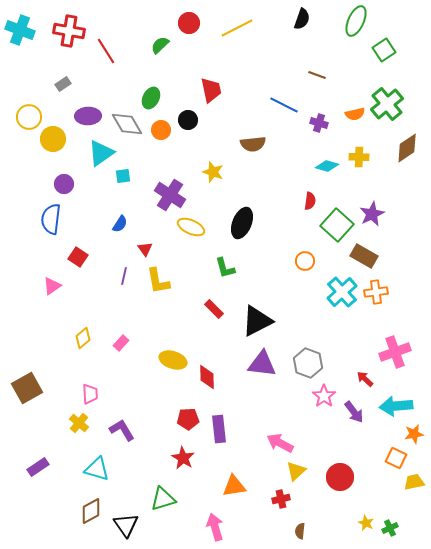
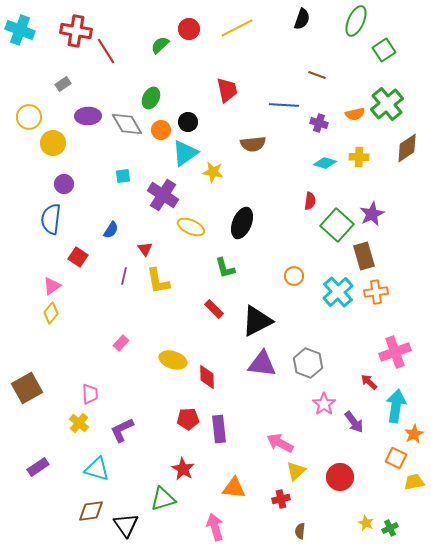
red circle at (189, 23): moved 6 px down
red cross at (69, 31): moved 7 px right
red trapezoid at (211, 90): moved 16 px right
blue line at (284, 105): rotated 24 degrees counterclockwise
black circle at (188, 120): moved 2 px down
yellow circle at (53, 139): moved 4 px down
cyan triangle at (101, 153): moved 84 px right
cyan diamond at (327, 166): moved 2 px left, 3 px up
yellow star at (213, 172): rotated 10 degrees counterclockwise
purple cross at (170, 195): moved 7 px left
blue semicircle at (120, 224): moved 9 px left, 6 px down
brown rectangle at (364, 256): rotated 44 degrees clockwise
orange circle at (305, 261): moved 11 px left, 15 px down
cyan cross at (342, 292): moved 4 px left
yellow diamond at (83, 338): moved 32 px left, 25 px up; rotated 10 degrees counterclockwise
red arrow at (365, 379): moved 4 px right, 3 px down
pink star at (324, 396): moved 8 px down
cyan arrow at (396, 406): rotated 104 degrees clockwise
purple arrow at (354, 412): moved 10 px down
purple L-shape at (122, 430): rotated 84 degrees counterclockwise
orange star at (414, 434): rotated 18 degrees counterclockwise
red star at (183, 458): moved 11 px down
orange triangle at (234, 486): moved 2 px down; rotated 15 degrees clockwise
brown diamond at (91, 511): rotated 20 degrees clockwise
